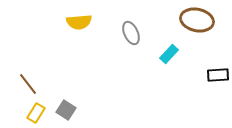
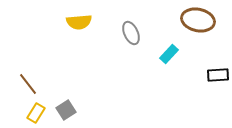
brown ellipse: moved 1 px right
gray square: rotated 24 degrees clockwise
